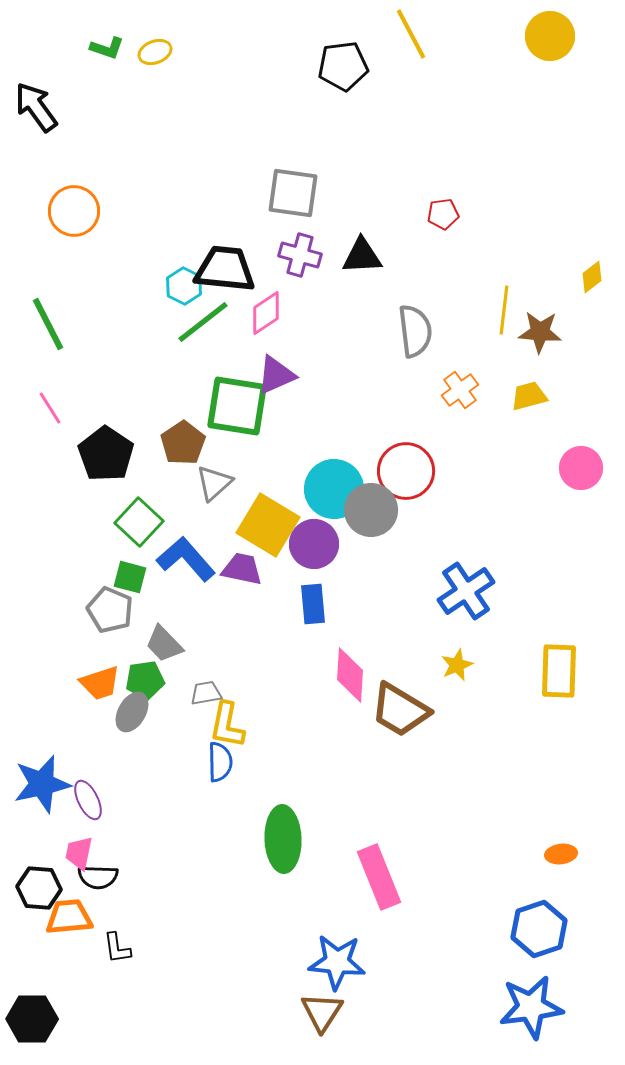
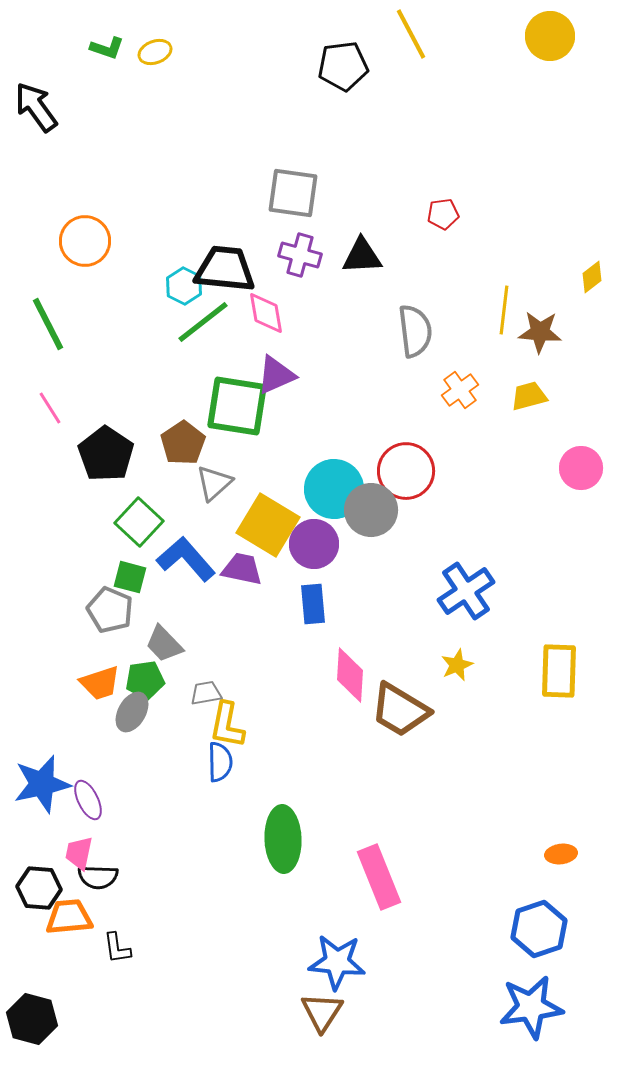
orange circle at (74, 211): moved 11 px right, 30 px down
pink diamond at (266, 313): rotated 66 degrees counterclockwise
black hexagon at (32, 1019): rotated 15 degrees clockwise
